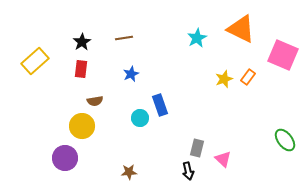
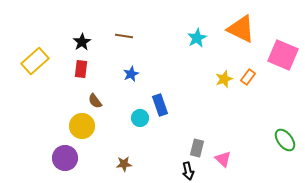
brown line: moved 2 px up; rotated 18 degrees clockwise
brown semicircle: rotated 63 degrees clockwise
brown star: moved 5 px left, 8 px up
